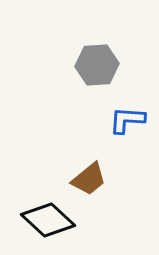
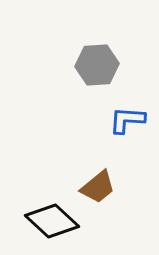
brown trapezoid: moved 9 px right, 8 px down
black diamond: moved 4 px right, 1 px down
